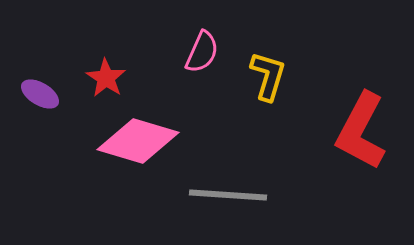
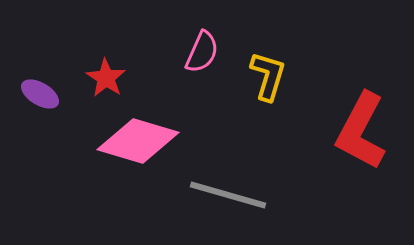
gray line: rotated 12 degrees clockwise
